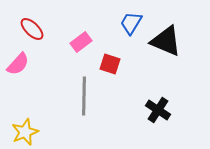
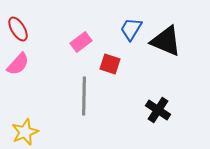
blue trapezoid: moved 6 px down
red ellipse: moved 14 px left; rotated 15 degrees clockwise
